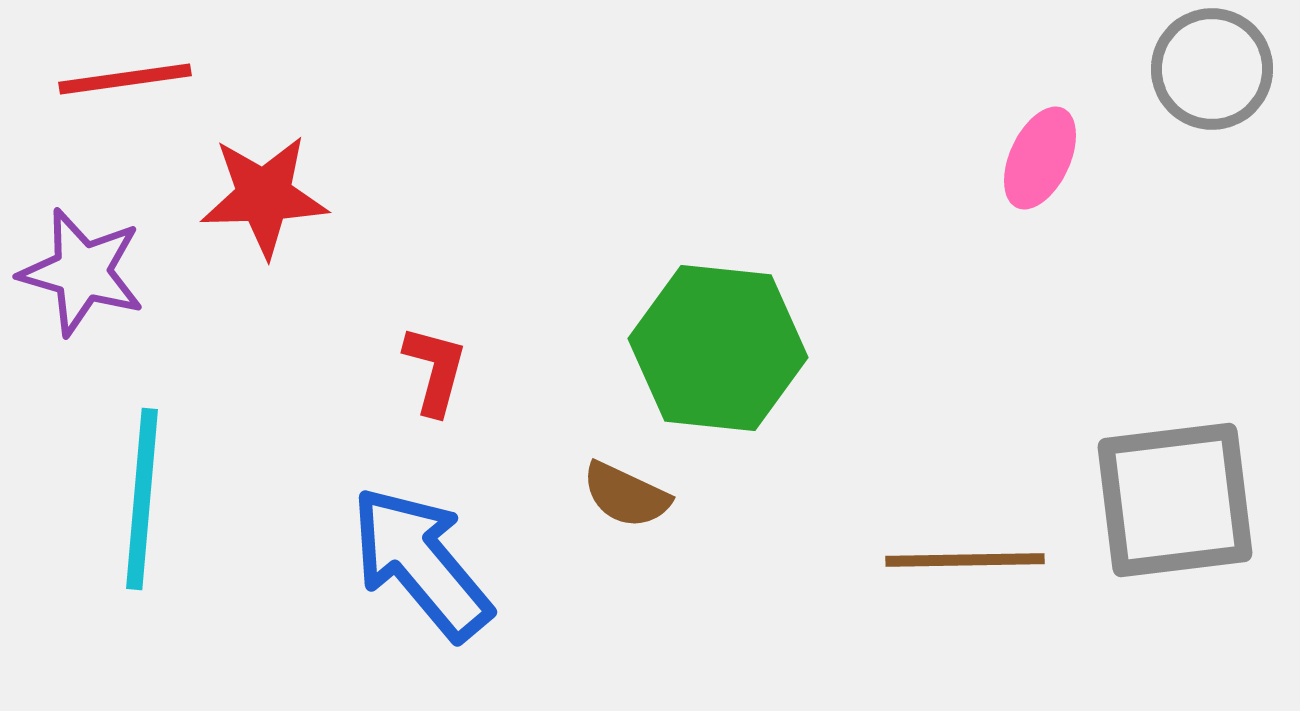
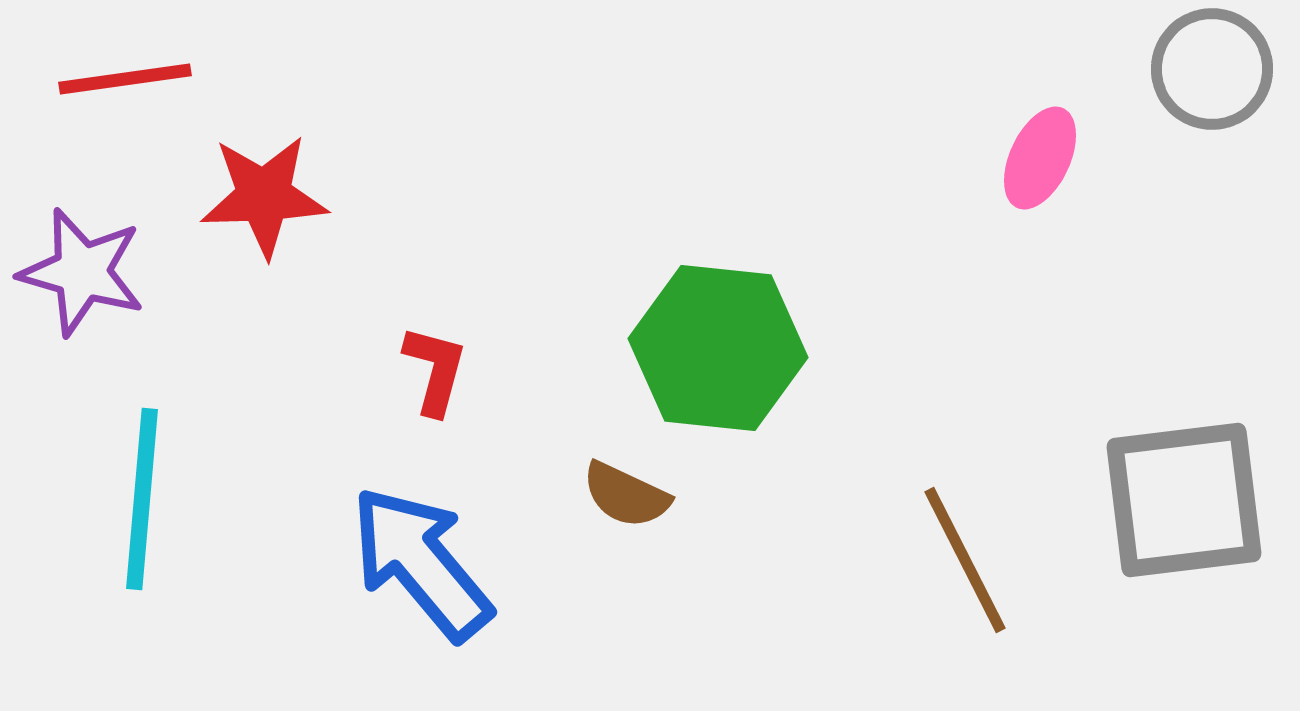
gray square: moved 9 px right
brown line: rotated 64 degrees clockwise
